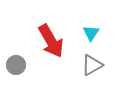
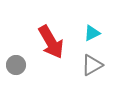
cyan triangle: moved 1 px right; rotated 30 degrees clockwise
red arrow: moved 1 px down
